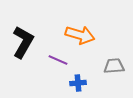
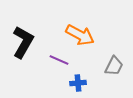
orange arrow: rotated 12 degrees clockwise
purple line: moved 1 px right
gray trapezoid: rotated 120 degrees clockwise
